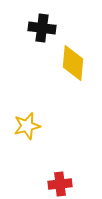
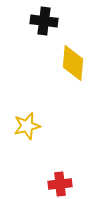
black cross: moved 2 px right, 7 px up
